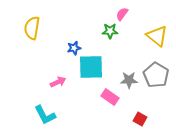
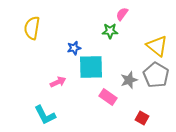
yellow triangle: moved 10 px down
gray star: rotated 18 degrees counterclockwise
pink rectangle: moved 2 px left
red square: moved 2 px right, 1 px up
